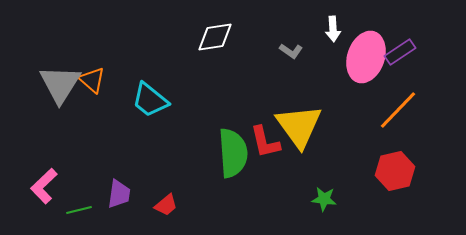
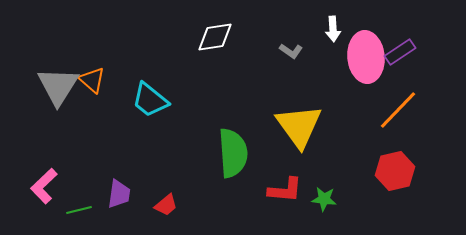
pink ellipse: rotated 24 degrees counterclockwise
gray triangle: moved 2 px left, 2 px down
red L-shape: moved 20 px right, 48 px down; rotated 72 degrees counterclockwise
